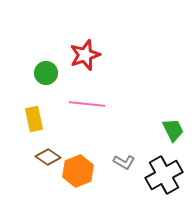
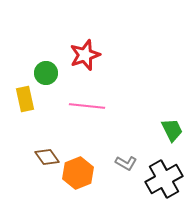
pink line: moved 2 px down
yellow rectangle: moved 9 px left, 20 px up
green trapezoid: moved 1 px left
brown diamond: moved 1 px left; rotated 20 degrees clockwise
gray L-shape: moved 2 px right, 1 px down
orange hexagon: moved 2 px down
black cross: moved 4 px down
